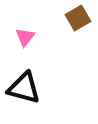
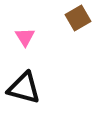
pink triangle: rotated 10 degrees counterclockwise
